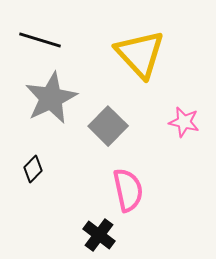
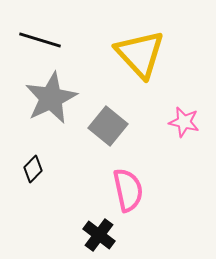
gray square: rotated 6 degrees counterclockwise
